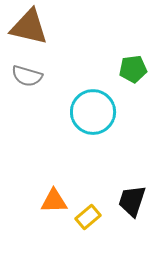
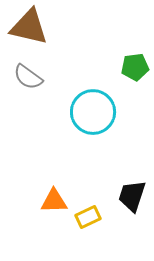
green pentagon: moved 2 px right, 2 px up
gray semicircle: moved 1 px right, 1 px down; rotated 20 degrees clockwise
black trapezoid: moved 5 px up
yellow rectangle: rotated 15 degrees clockwise
